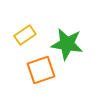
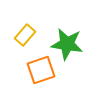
yellow rectangle: rotated 15 degrees counterclockwise
